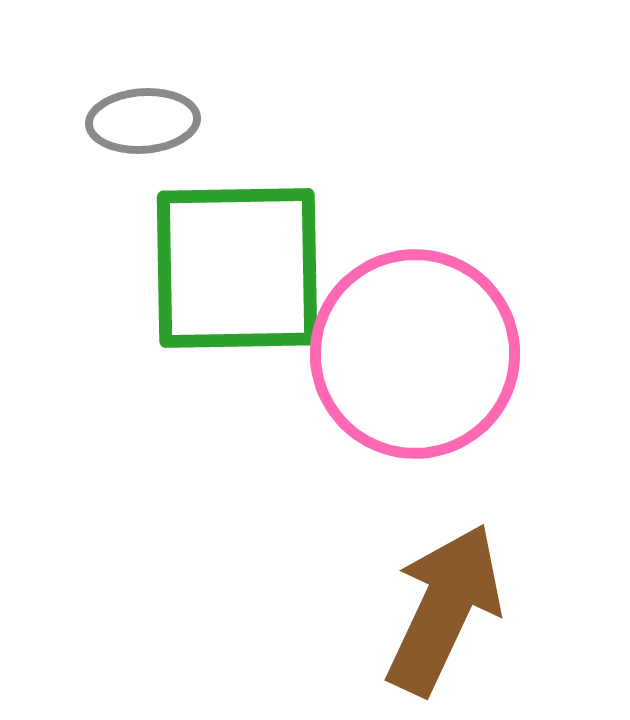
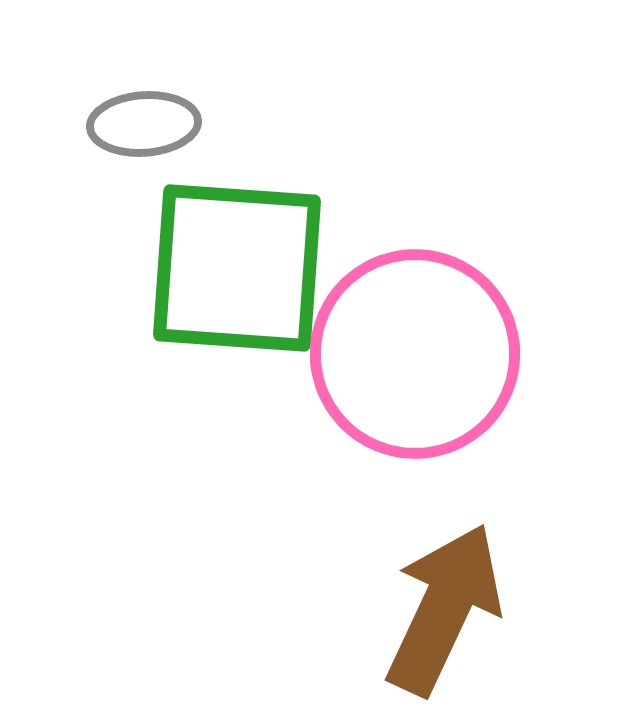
gray ellipse: moved 1 px right, 3 px down
green square: rotated 5 degrees clockwise
